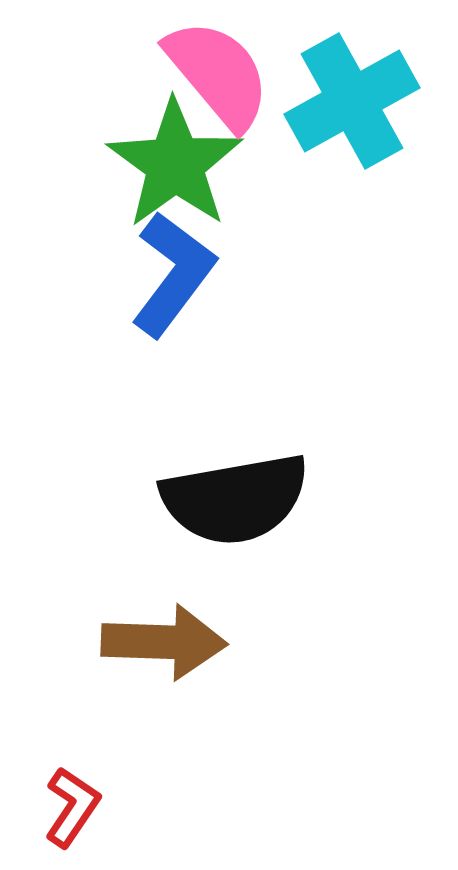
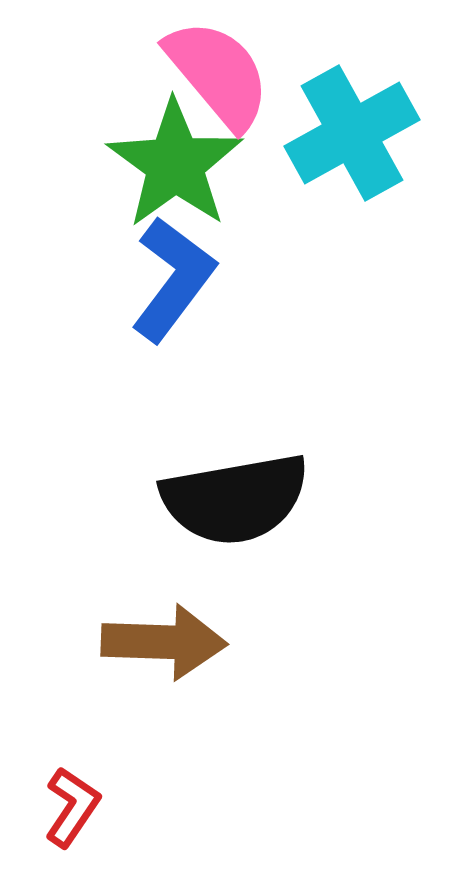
cyan cross: moved 32 px down
blue L-shape: moved 5 px down
